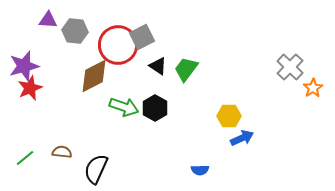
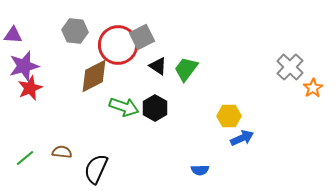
purple triangle: moved 35 px left, 15 px down
